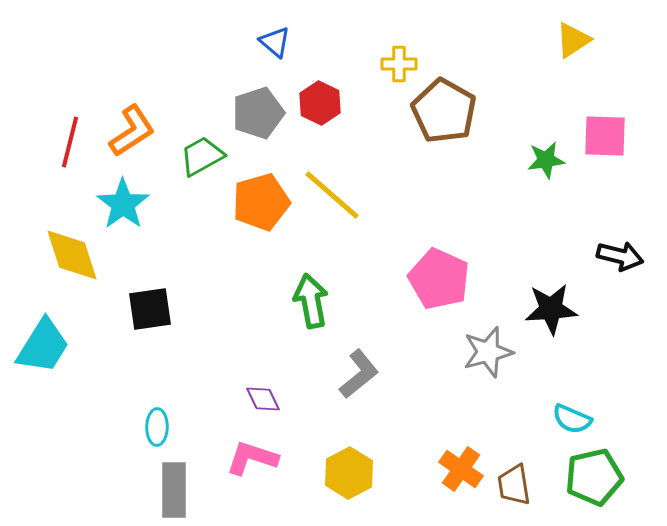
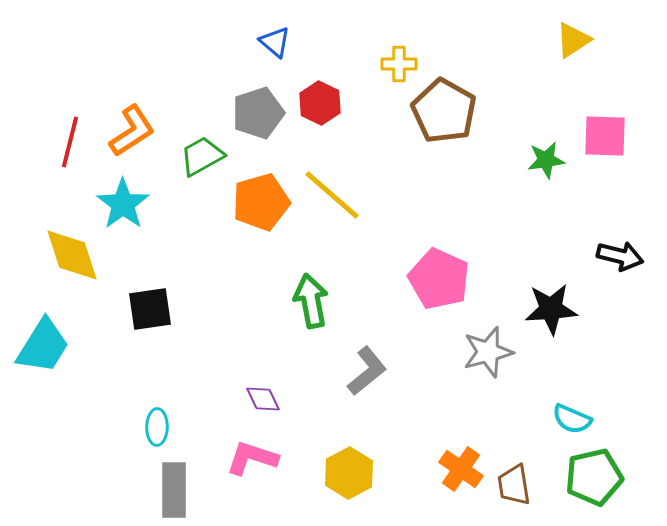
gray L-shape: moved 8 px right, 3 px up
